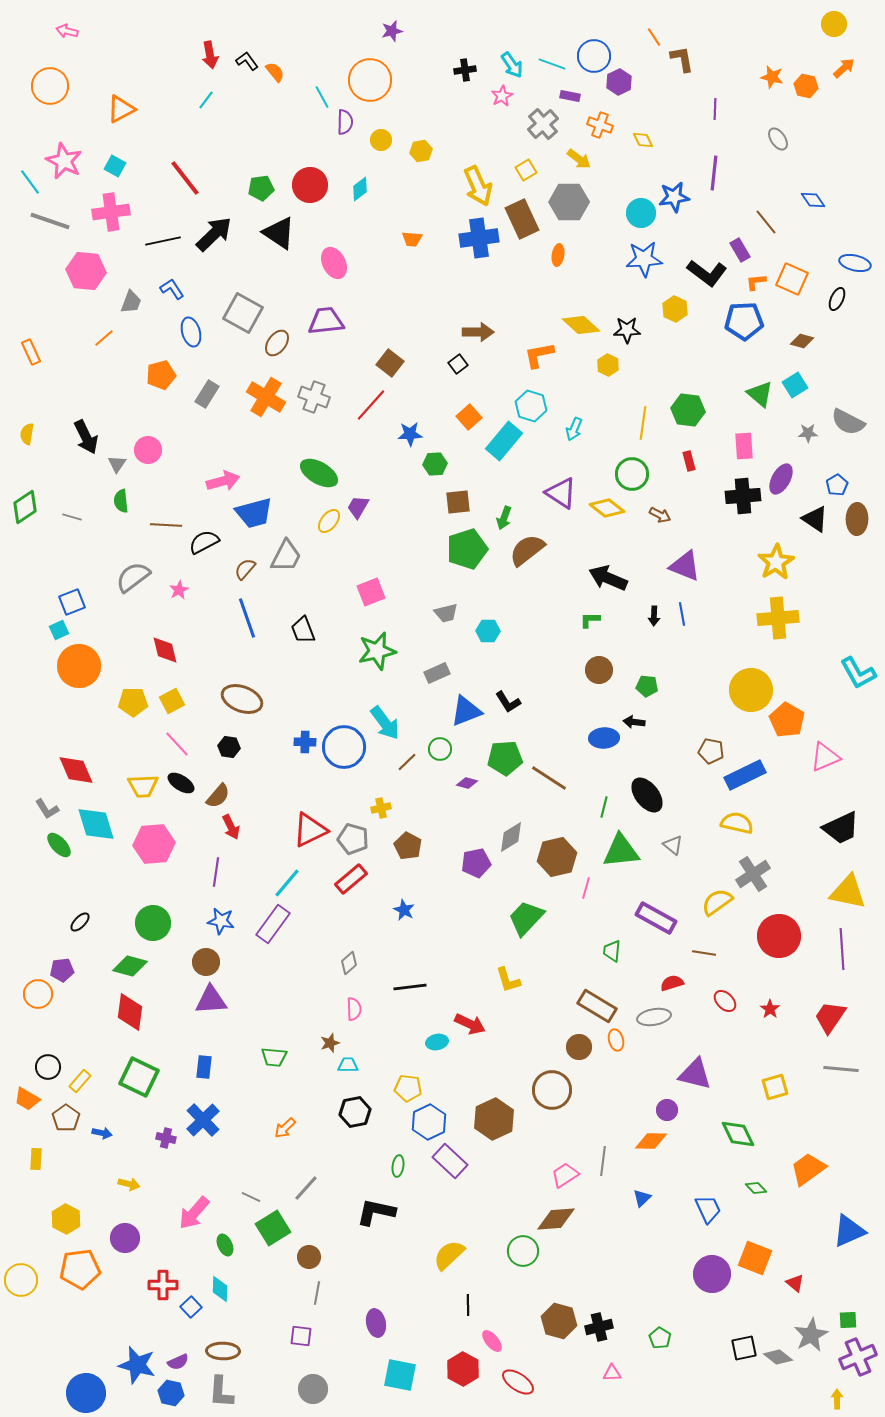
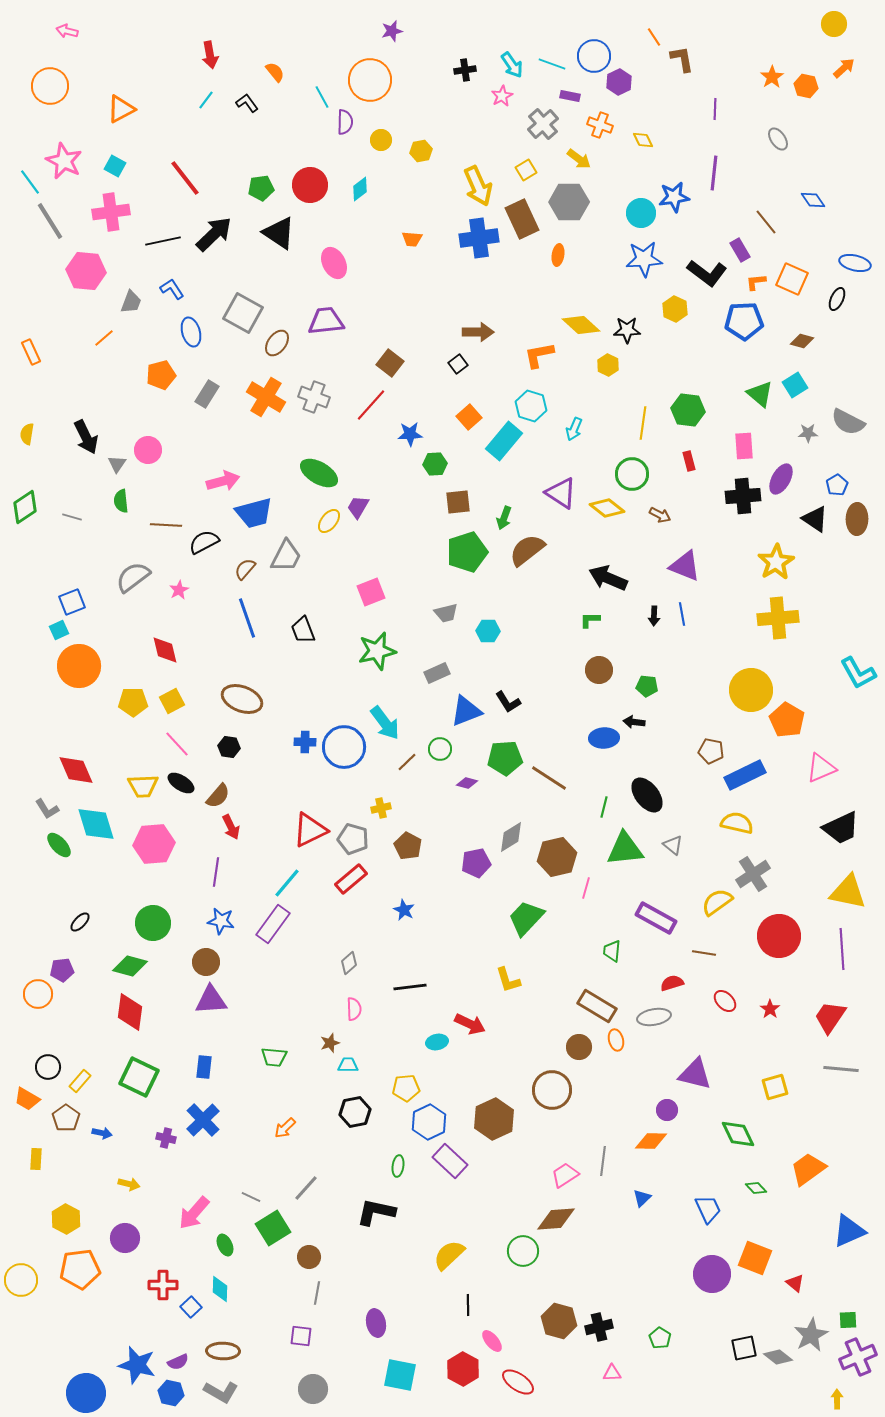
black L-shape at (247, 61): moved 42 px down
orange star at (772, 77): rotated 25 degrees clockwise
gray line at (50, 221): rotated 39 degrees clockwise
green pentagon at (467, 549): moved 3 px down
pink triangle at (825, 757): moved 4 px left, 11 px down
green triangle at (621, 851): moved 4 px right, 2 px up
yellow pentagon at (408, 1088): moved 2 px left; rotated 12 degrees counterclockwise
gray L-shape at (221, 1392): rotated 64 degrees counterclockwise
